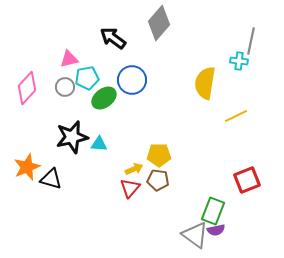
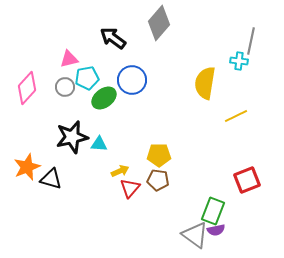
yellow arrow: moved 14 px left, 2 px down
